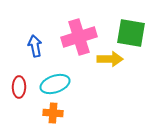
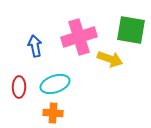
green square: moved 3 px up
yellow arrow: rotated 20 degrees clockwise
